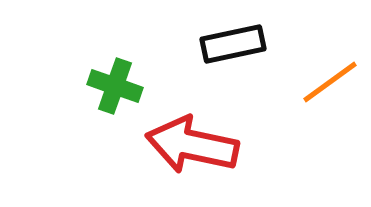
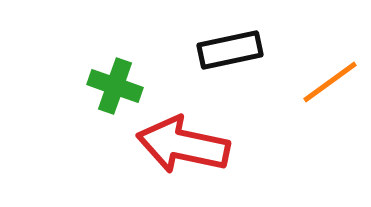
black rectangle: moved 3 px left, 6 px down
red arrow: moved 9 px left
